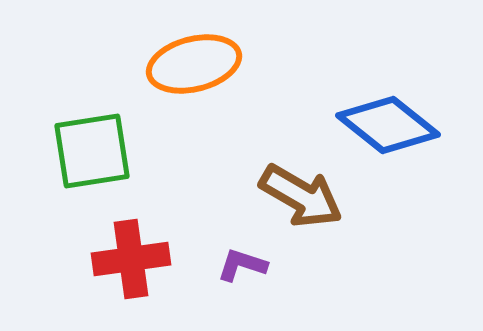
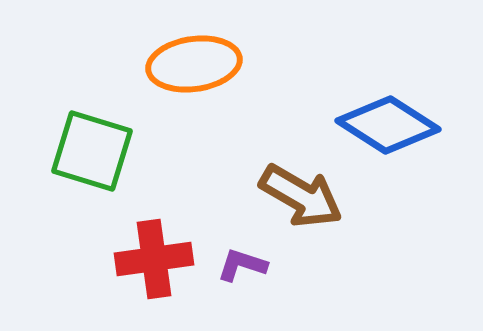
orange ellipse: rotated 6 degrees clockwise
blue diamond: rotated 6 degrees counterclockwise
green square: rotated 26 degrees clockwise
red cross: moved 23 px right
